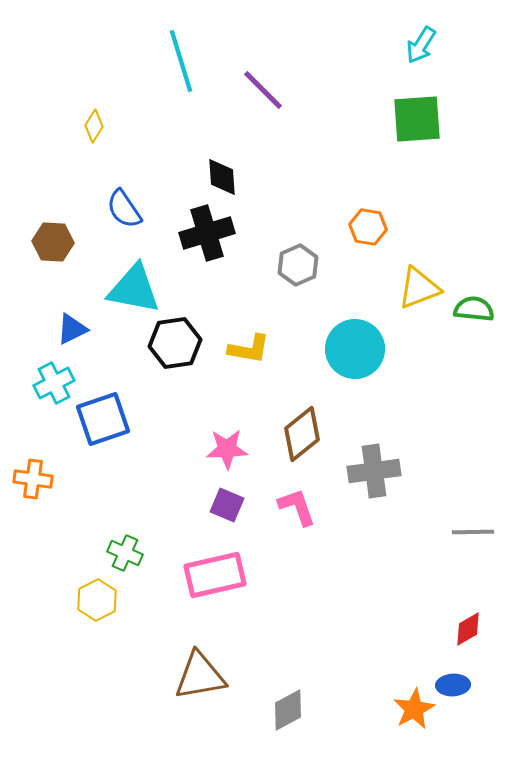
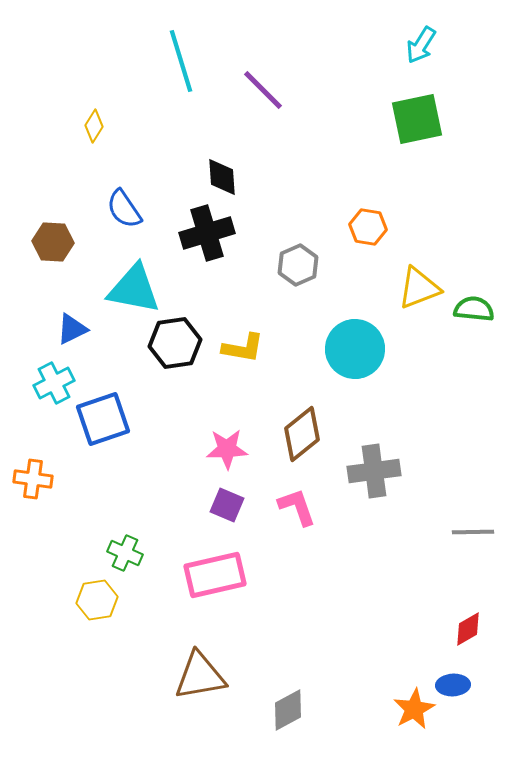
green square: rotated 8 degrees counterclockwise
yellow L-shape: moved 6 px left, 1 px up
yellow hexagon: rotated 18 degrees clockwise
